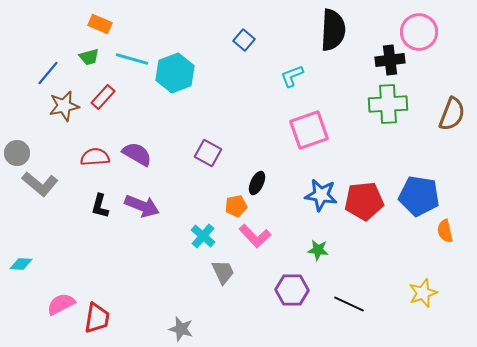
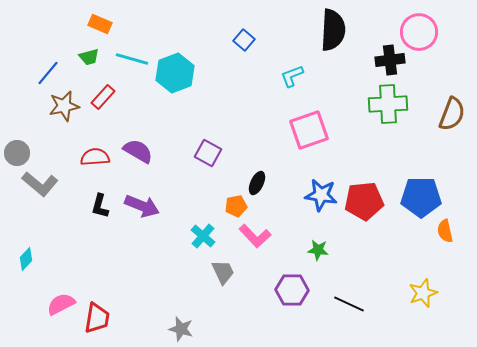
purple semicircle: moved 1 px right, 3 px up
blue pentagon: moved 2 px right, 1 px down; rotated 9 degrees counterclockwise
cyan diamond: moved 5 px right, 5 px up; rotated 50 degrees counterclockwise
